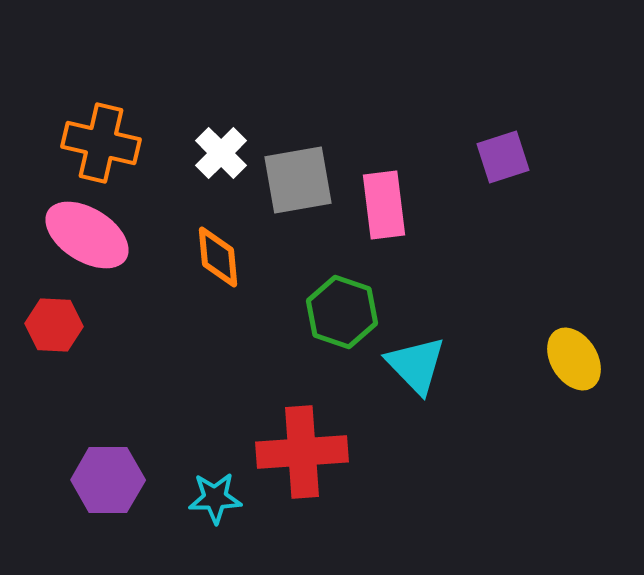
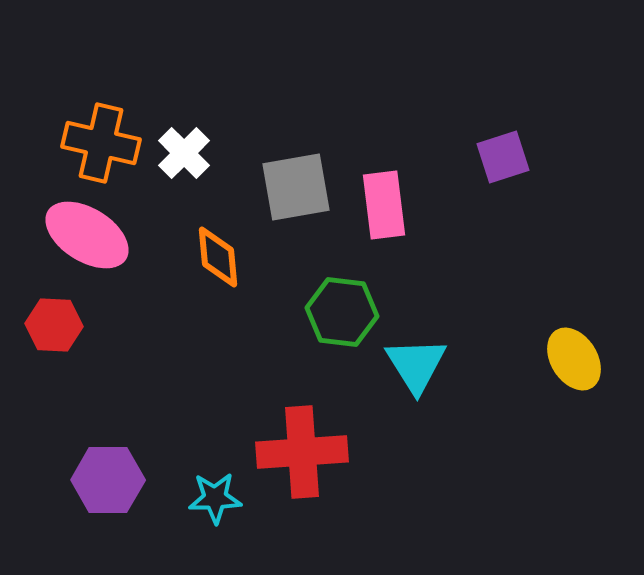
white cross: moved 37 px left
gray square: moved 2 px left, 7 px down
green hexagon: rotated 12 degrees counterclockwise
cyan triangle: rotated 12 degrees clockwise
